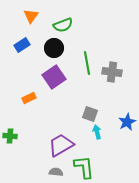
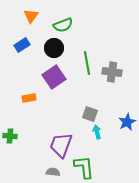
orange rectangle: rotated 16 degrees clockwise
purple trapezoid: rotated 40 degrees counterclockwise
gray semicircle: moved 3 px left
